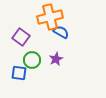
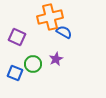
blue semicircle: moved 3 px right
purple square: moved 4 px left; rotated 12 degrees counterclockwise
green circle: moved 1 px right, 4 px down
blue square: moved 4 px left; rotated 14 degrees clockwise
